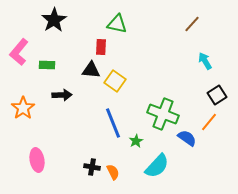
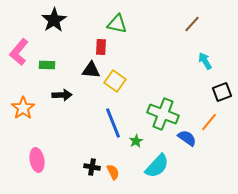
black square: moved 5 px right, 3 px up; rotated 12 degrees clockwise
